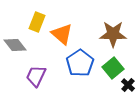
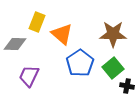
gray diamond: moved 1 px up; rotated 50 degrees counterclockwise
purple trapezoid: moved 7 px left
black cross: moved 1 px left, 1 px down; rotated 32 degrees counterclockwise
